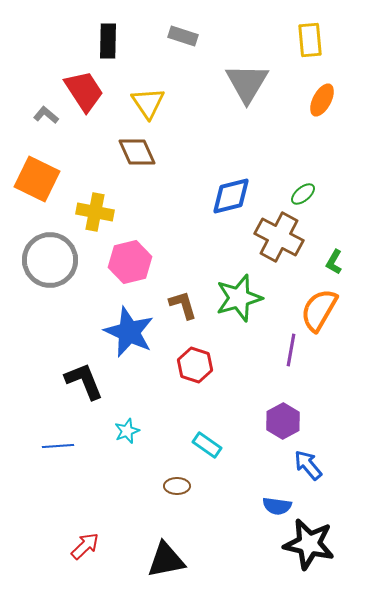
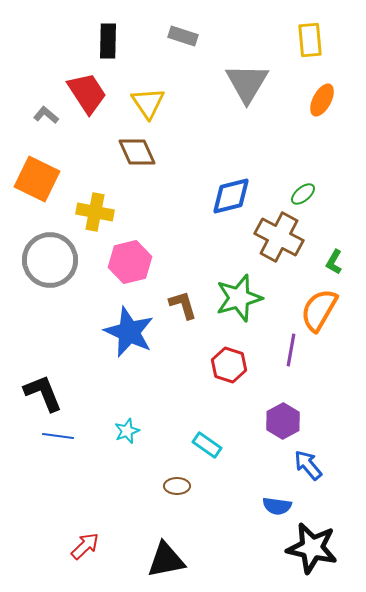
red trapezoid: moved 3 px right, 2 px down
red hexagon: moved 34 px right
black L-shape: moved 41 px left, 12 px down
blue line: moved 10 px up; rotated 12 degrees clockwise
black star: moved 3 px right, 4 px down
